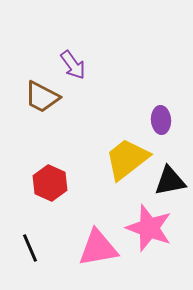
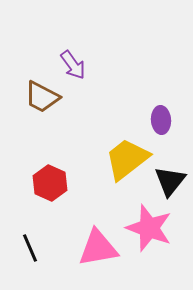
black triangle: rotated 40 degrees counterclockwise
